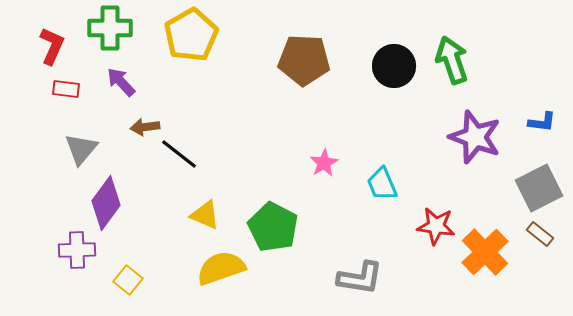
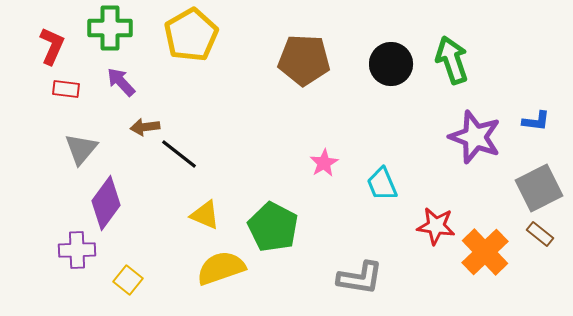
black circle: moved 3 px left, 2 px up
blue L-shape: moved 6 px left, 1 px up
